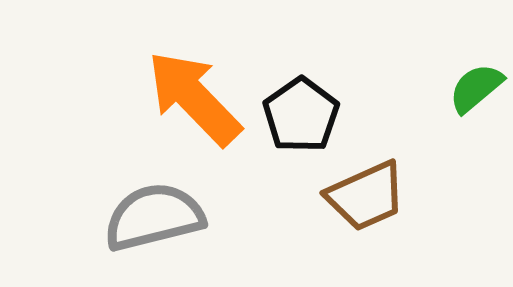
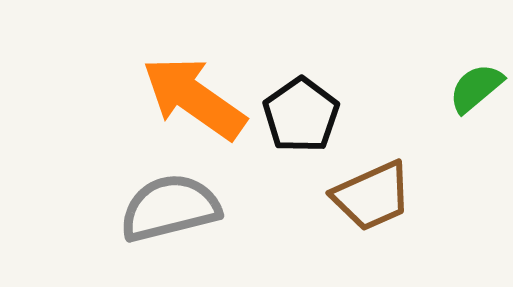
orange arrow: rotated 11 degrees counterclockwise
brown trapezoid: moved 6 px right
gray semicircle: moved 16 px right, 9 px up
